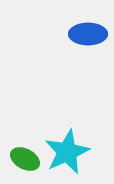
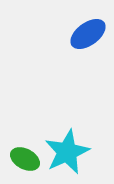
blue ellipse: rotated 36 degrees counterclockwise
